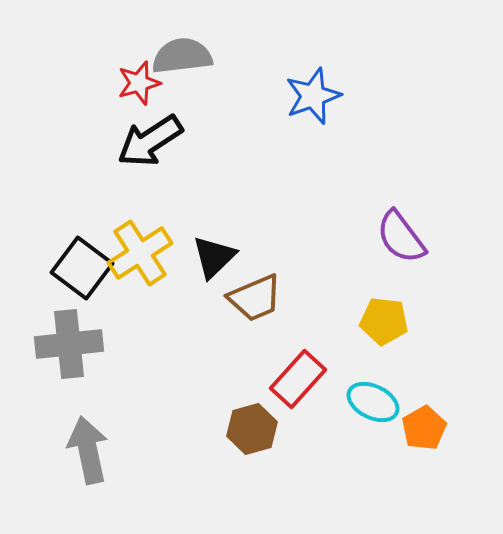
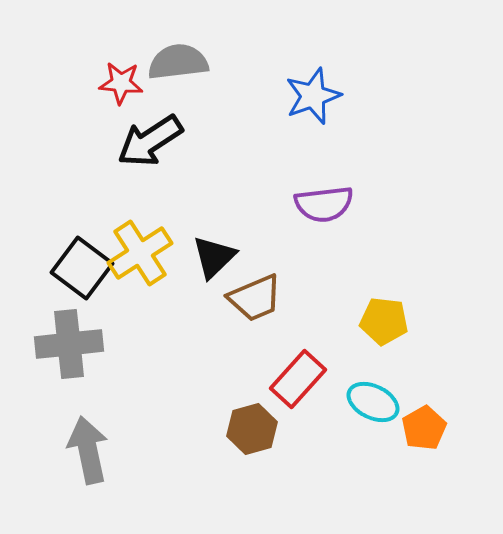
gray semicircle: moved 4 px left, 6 px down
red star: moved 18 px left; rotated 21 degrees clockwise
purple semicircle: moved 77 px left, 33 px up; rotated 60 degrees counterclockwise
